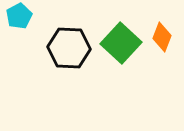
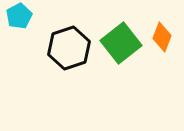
green square: rotated 9 degrees clockwise
black hexagon: rotated 21 degrees counterclockwise
